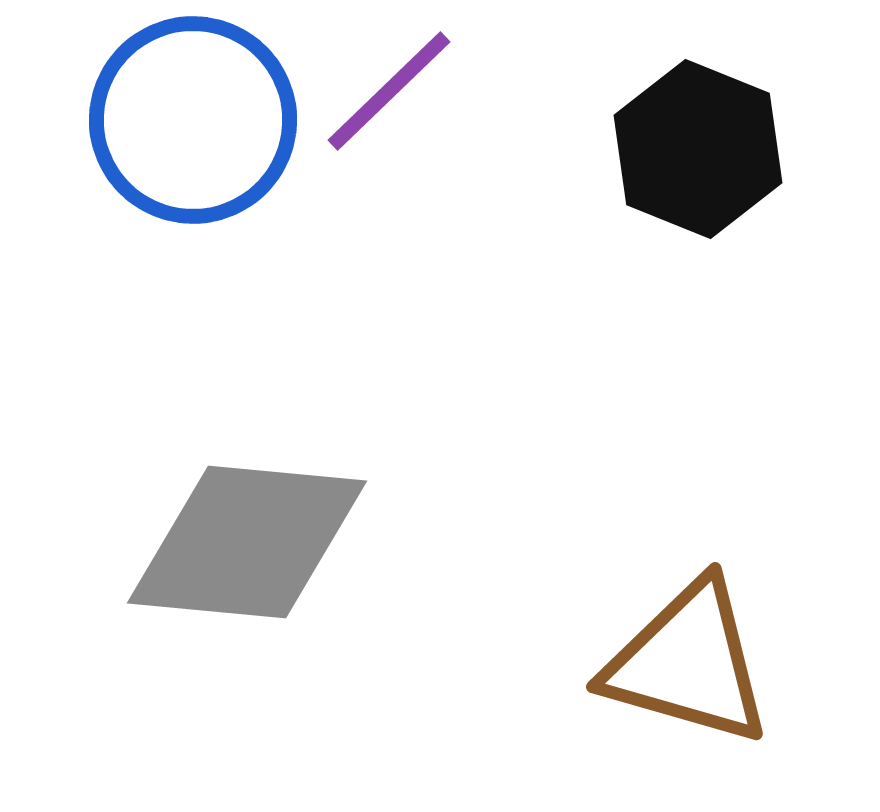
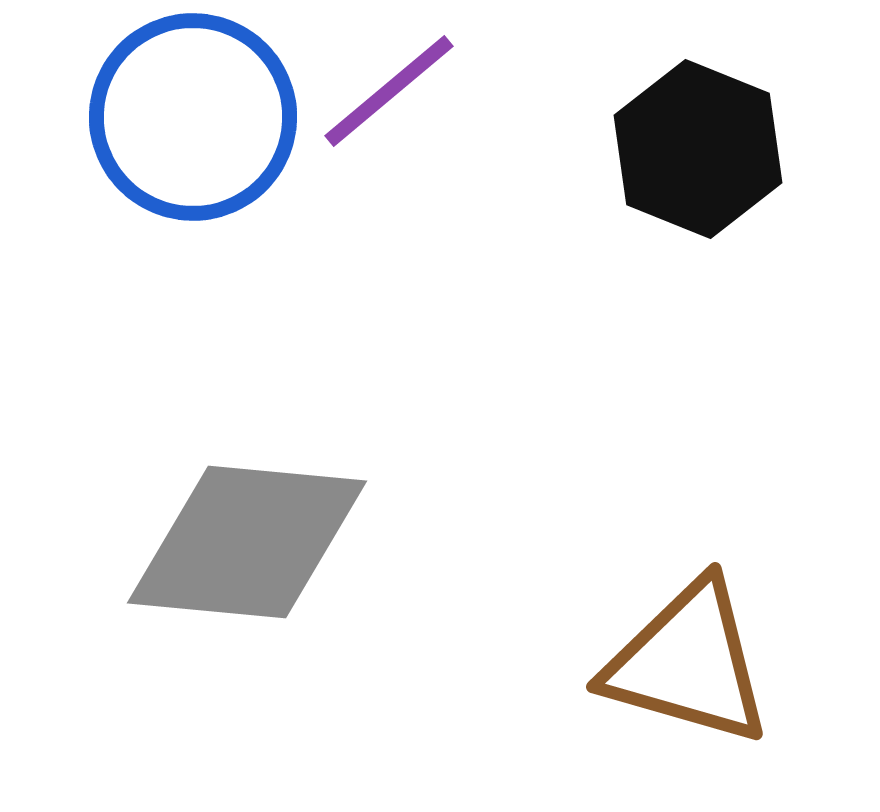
purple line: rotated 4 degrees clockwise
blue circle: moved 3 px up
